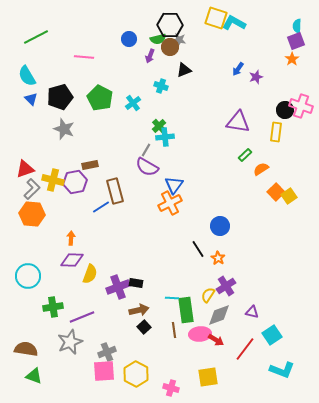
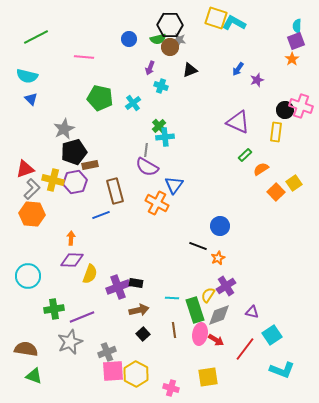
purple arrow at (150, 56): moved 12 px down
black triangle at (184, 70): moved 6 px right
cyan semicircle at (27, 76): rotated 45 degrees counterclockwise
purple star at (256, 77): moved 1 px right, 3 px down
black pentagon at (60, 97): moved 14 px right, 55 px down
green pentagon at (100, 98): rotated 15 degrees counterclockwise
purple triangle at (238, 122): rotated 15 degrees clockwise
gray star at (64, 129): rotated 25 degrees clockwise
gray line at (146, 150): rotated 24 degrees counterclockwise
yellow square at (289, 196): moved 5 px right, 13 px up
orange cross at (170, 203): moved 13 px left; rotated 35 degrees counterclockwise
blue line at (101, 207): moved 8 px down; rotated 12 degrees clockwise
black line at (198, 249): moved 3 px up; rotated 36 degrees counterclockwise
orange star at (218, 258): rotated 16 degrees clockwise
green cross at (53, 307): moved 1 px right, 2 px down
green rectangle at (186, 310): moved 9 px right; rotated 10 degrees counterclockwise
black square at (144, 327): moved 1 px left, 7 px down
pink ellipse at (200, 334): rotated 75 degrees counterclockwise
pink square at (104, 371): moved 9 px right
